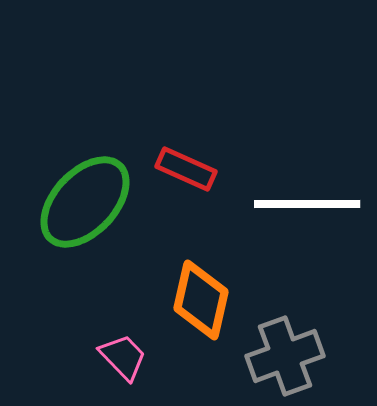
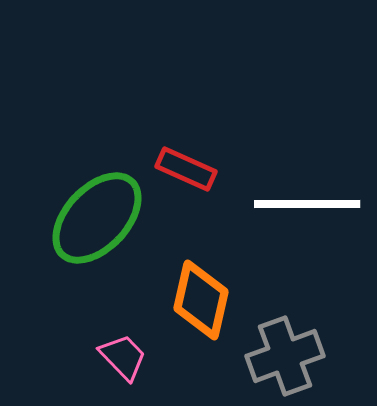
green ellipse: moved 12 px right, 16 px down
